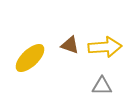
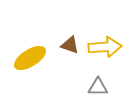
yellow ellipse: rotated 12 degrees clockwise
gray triangle: moved 4 px left, 1 px down
